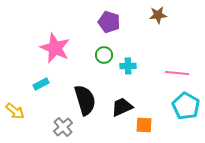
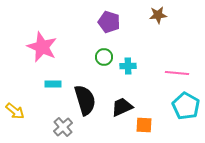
pink star: moved 13 px left, 1 px up
green circle: moved 2 px down
cyan rectangle: moved 12 px right; rotated 28 degrees clockwise
